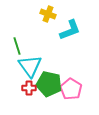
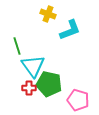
cyan triangle: moved 3 px right
pink pentagon: moved 7 px right, 11 px down; rotated 15 degrees counterclockwise
